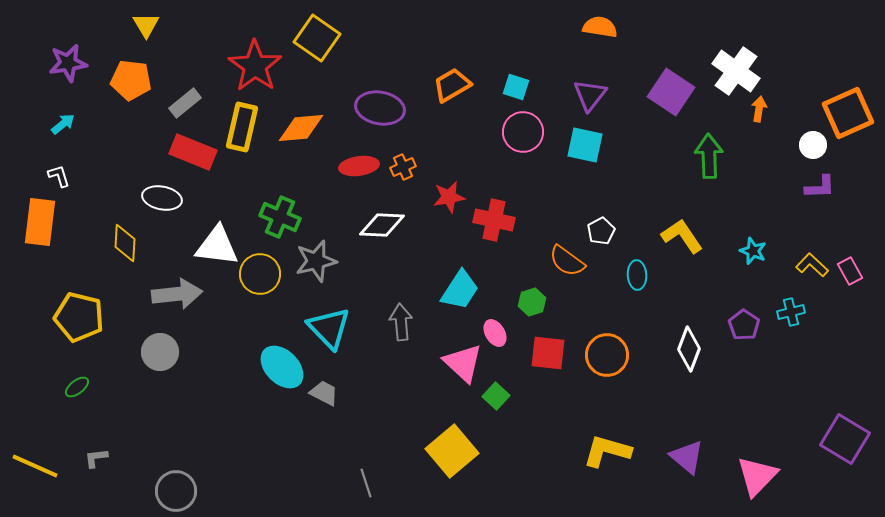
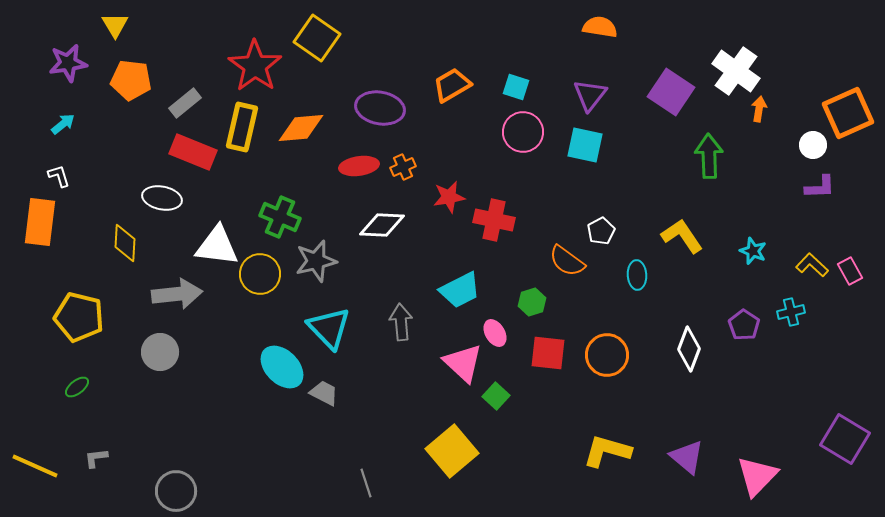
yellow triangle at (146, 25): moved 31 px left
cyan trapezoid at (460, 290): rotated 30 degrees clockwise
